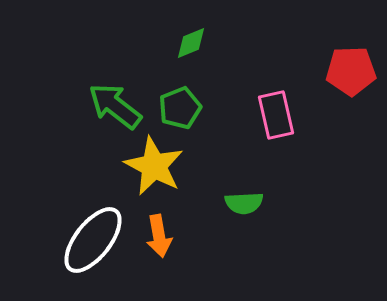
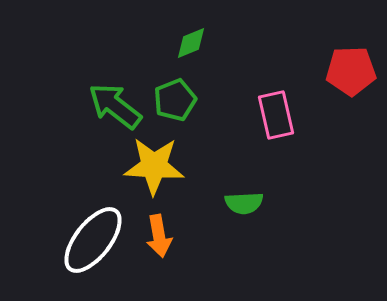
green pentagon: moved 5 px left, 8 px up
yellow star: rotated 24 degrees counterclockwise
